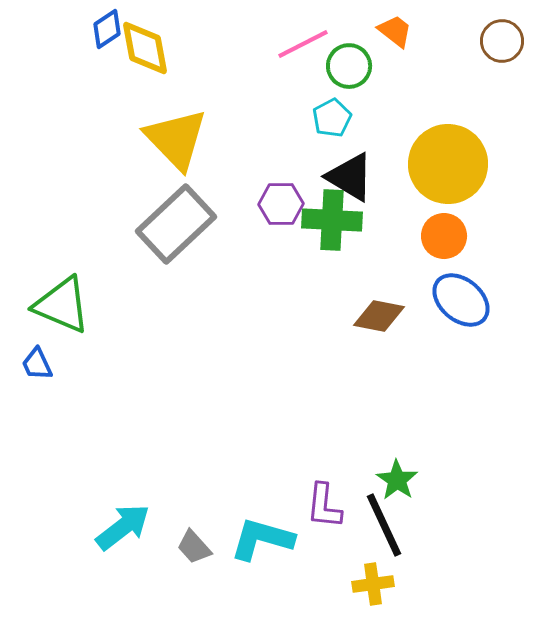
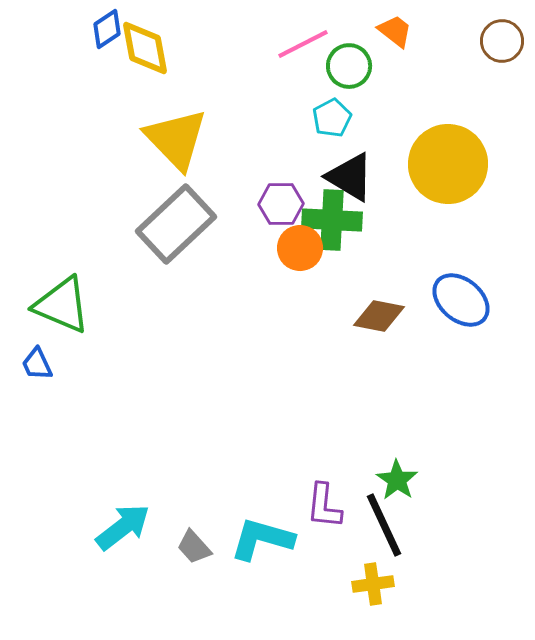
orange circle: moved 144 px left, 12 px down
